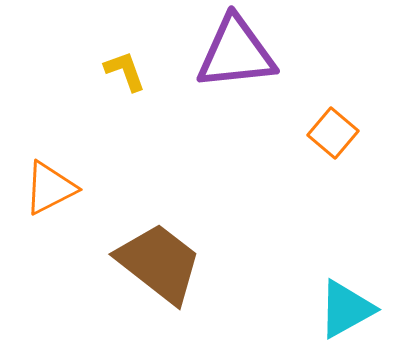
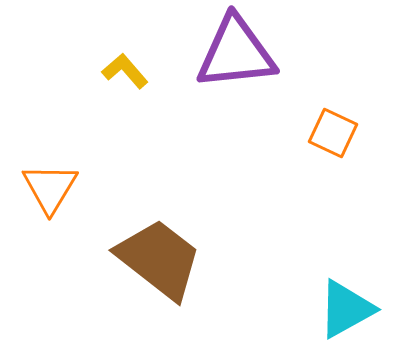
yellow L-shape: rotated 21 degrees counterclockwise
orange square: rotated 15 degrees counterclockwise
orange triangle: rotated 32 degrees counterclockwise
brown trapezoid: moved 4 px up
